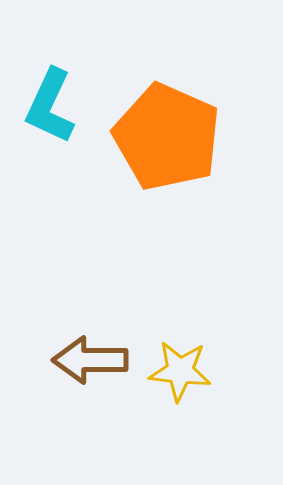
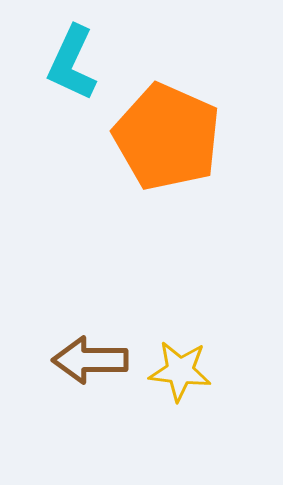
cyan L-shape: moved 22 px right, 43 px up
